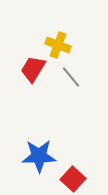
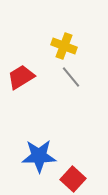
yellow cross: moved 6 px right, 1 px down
red trapezoid: moved 12 px left, 8 px down; rotated 28 degrees clockwise
